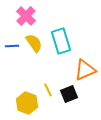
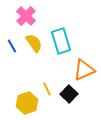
blue line: rotated 64 degrees clockwise
orange triangle: moved 1 px left
yellow line: moved 1 px left, 1 px up
black square: rotated 24 degrees counterclockwise
yellow hexagon: rotated 20 degrees clockwise
